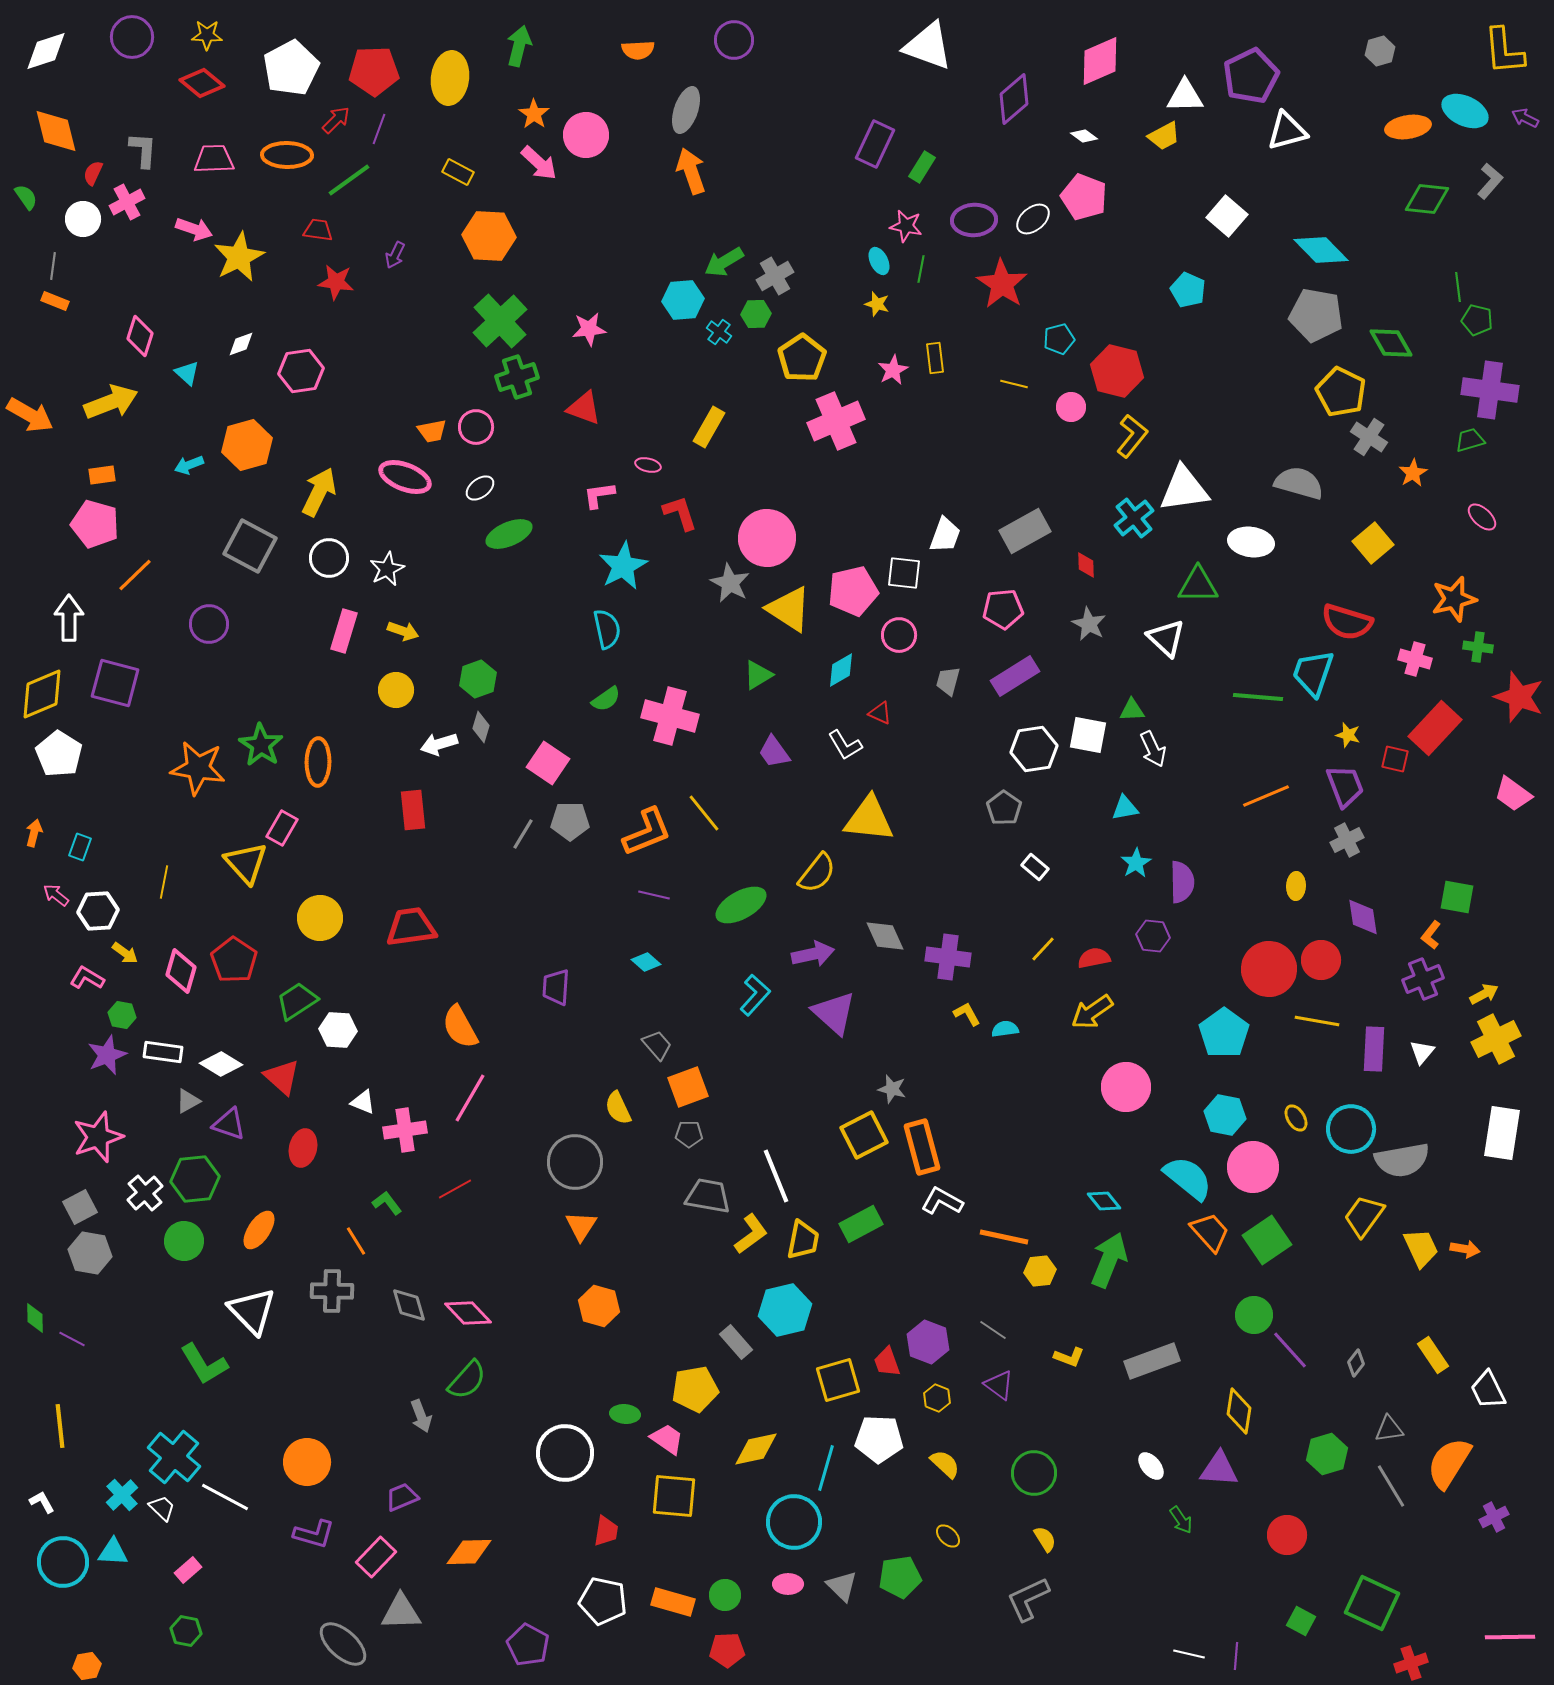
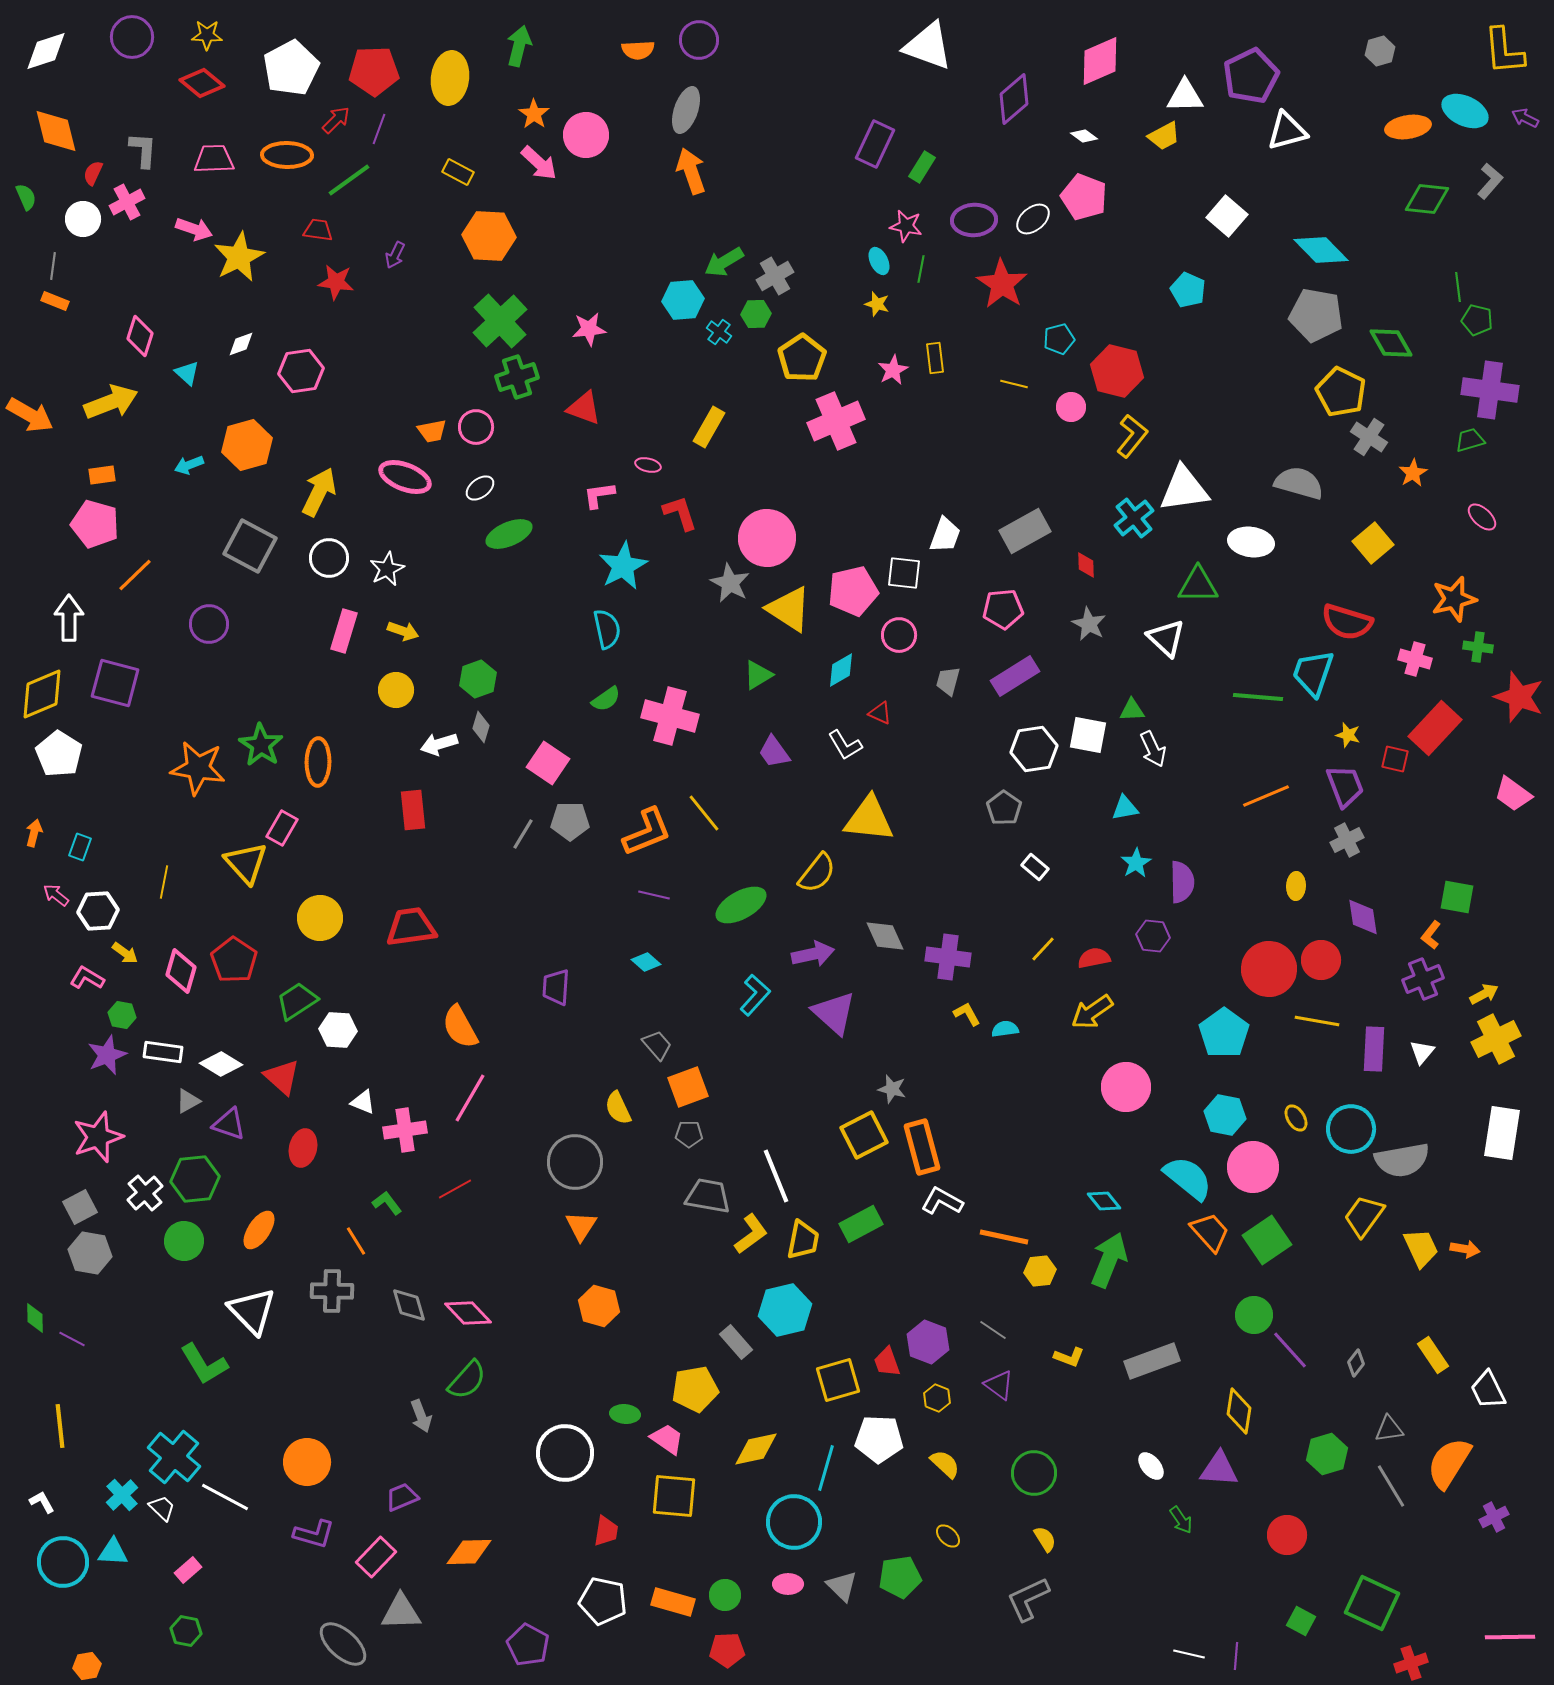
purple circle at (734, 40): moved 35 px left
green semicircle at (26, 197): rotated 12 degrees clockwise
